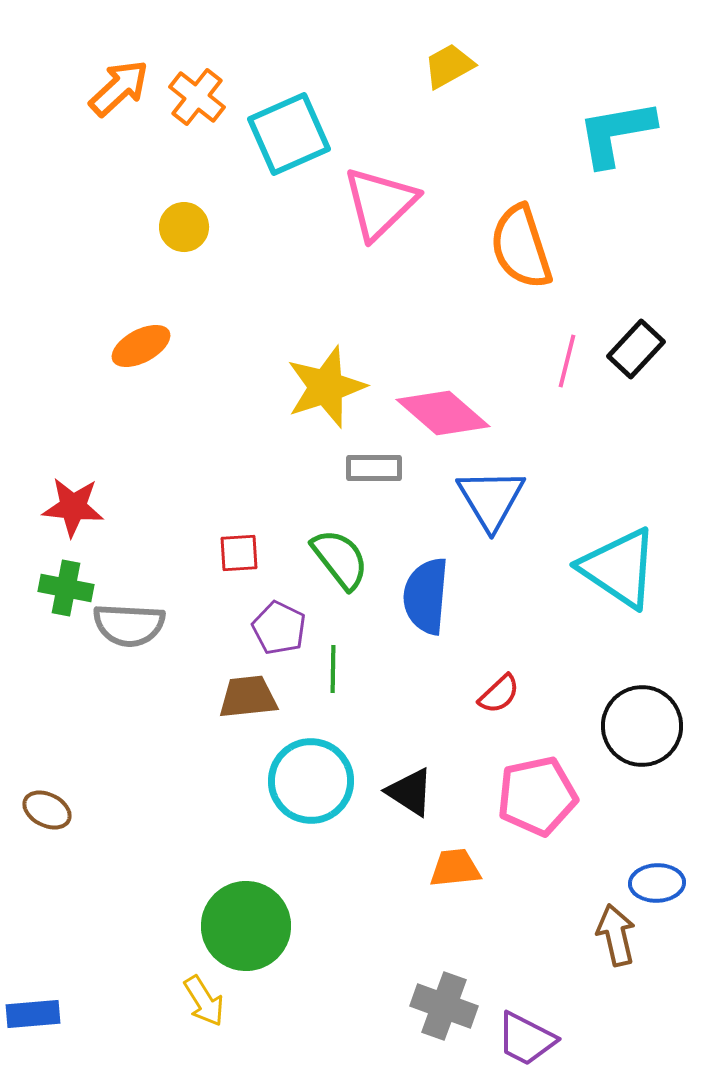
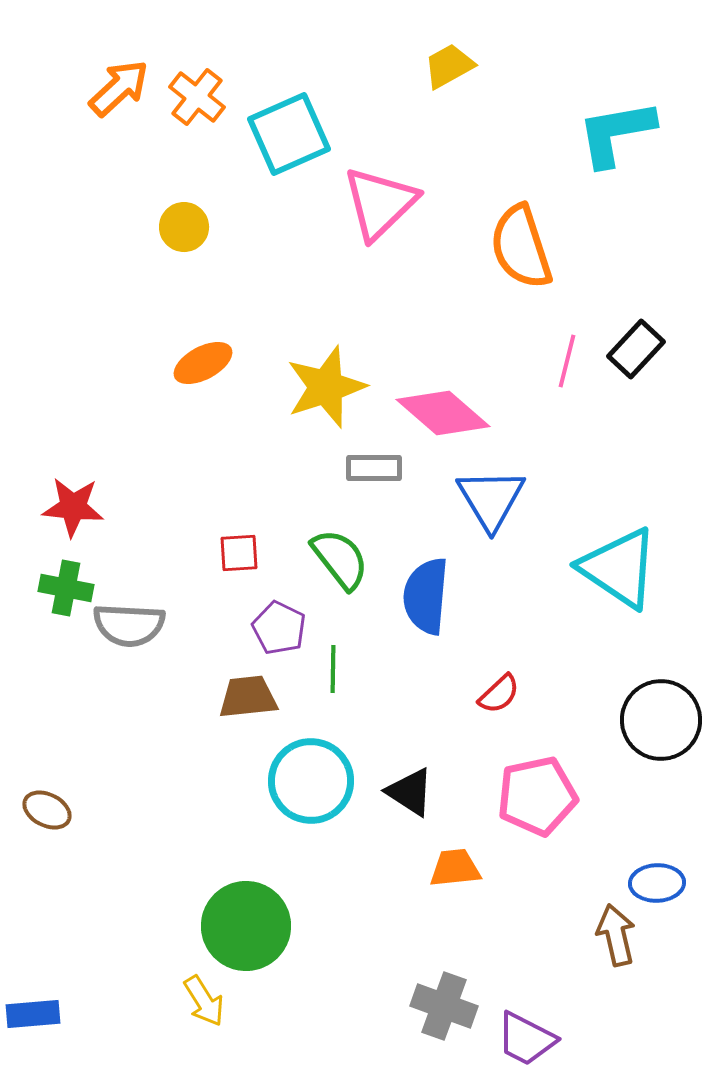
orange ellipse: moved 62 px right, 17 px down
black circle: moved 19 px right, 6 px up
